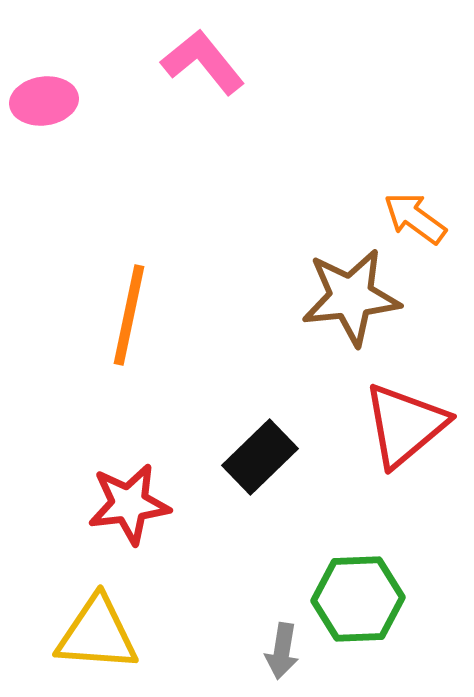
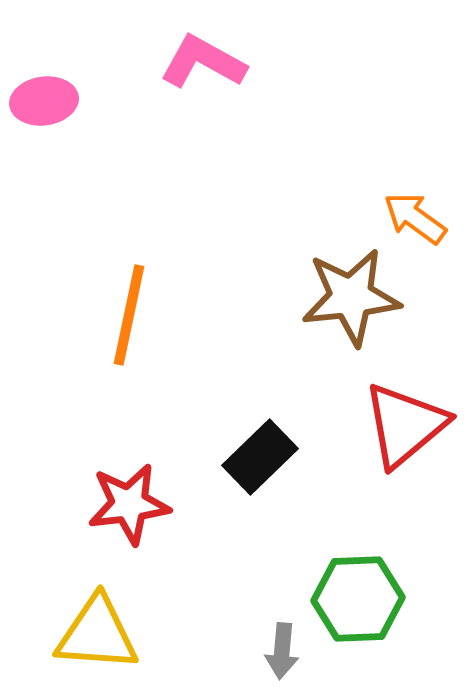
pink L-shape: rotated 22 degrees counterclockwise
gray arrow: rotated 4 degrees counterclockwise
